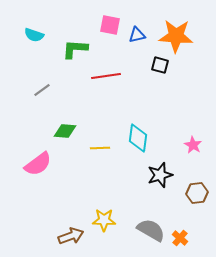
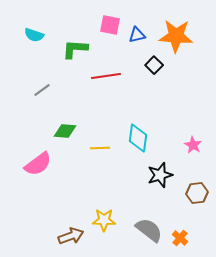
black square: moved 6 px left; rotated 30 degrees clockwise
gray semicircle: moved 2 px left; rotated 8 degrees clockwise
